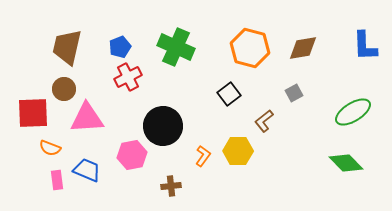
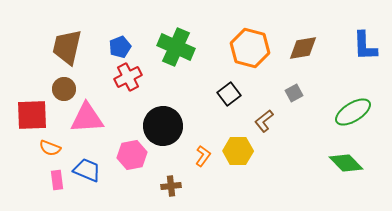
red square: moved 1 px left, 2 px down
